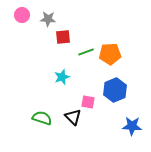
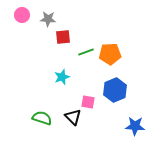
blue star: moved 3 px right
